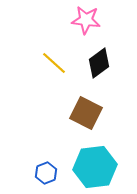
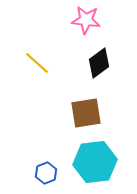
yellow line: moved 17 px left
brown square: rotated 36 degrees counterclockwise
cyan hexagon: moved 5 px up
